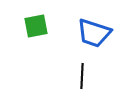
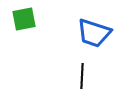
green square: moved 12 px left, 7 px up
